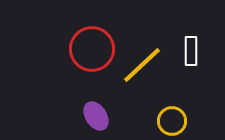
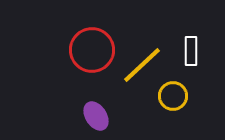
red circle: moved 1 px down
yellow circle: moved 1 px right, 25 px up
